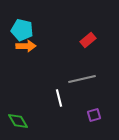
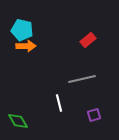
white line: moved 5 px down
